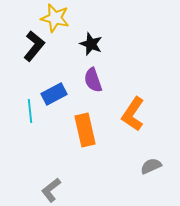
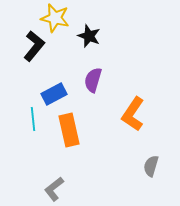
black star: moved 2 px left, 8 px up
purple semicircle: rotated 35 degrees clockwise
cyan line: moved 3 px right, 8 px down
orange rectangle: moved 16 px left
gray semicircle: rotated 50 degrees counterclockwise
gray L-shape: moved 3 px right, 1 px up
